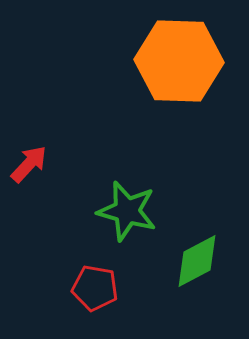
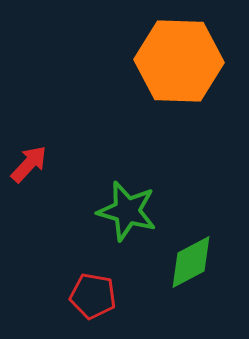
green diamond: moved 6 px left, 1 px down
red pentagon: moved 2 px left, 8 px down
